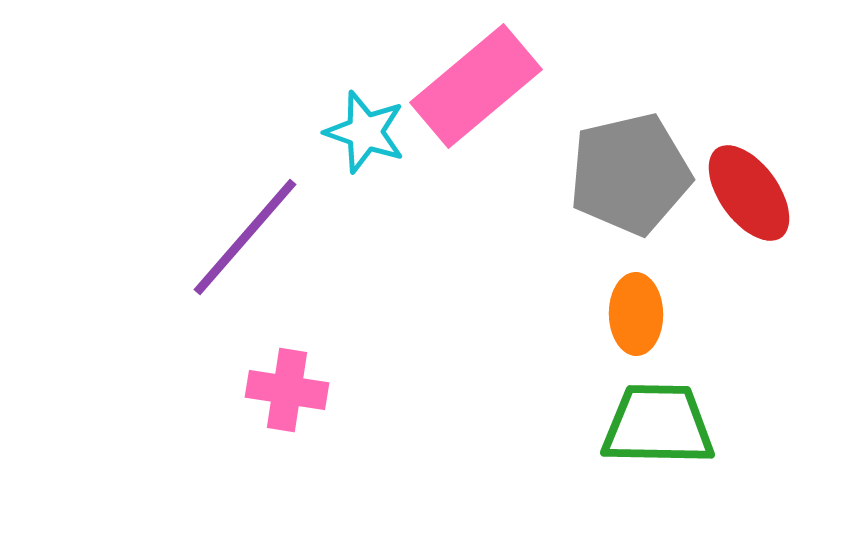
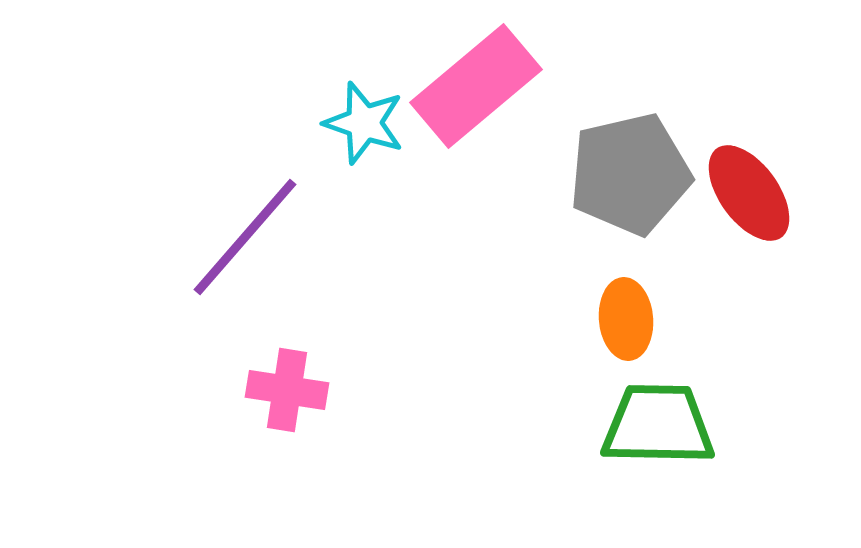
cyan star: moved 1 px left, 9 px up
orange ellipse: moved 10 px left, 5 px down; rotated 4 degrees counterclockwise
